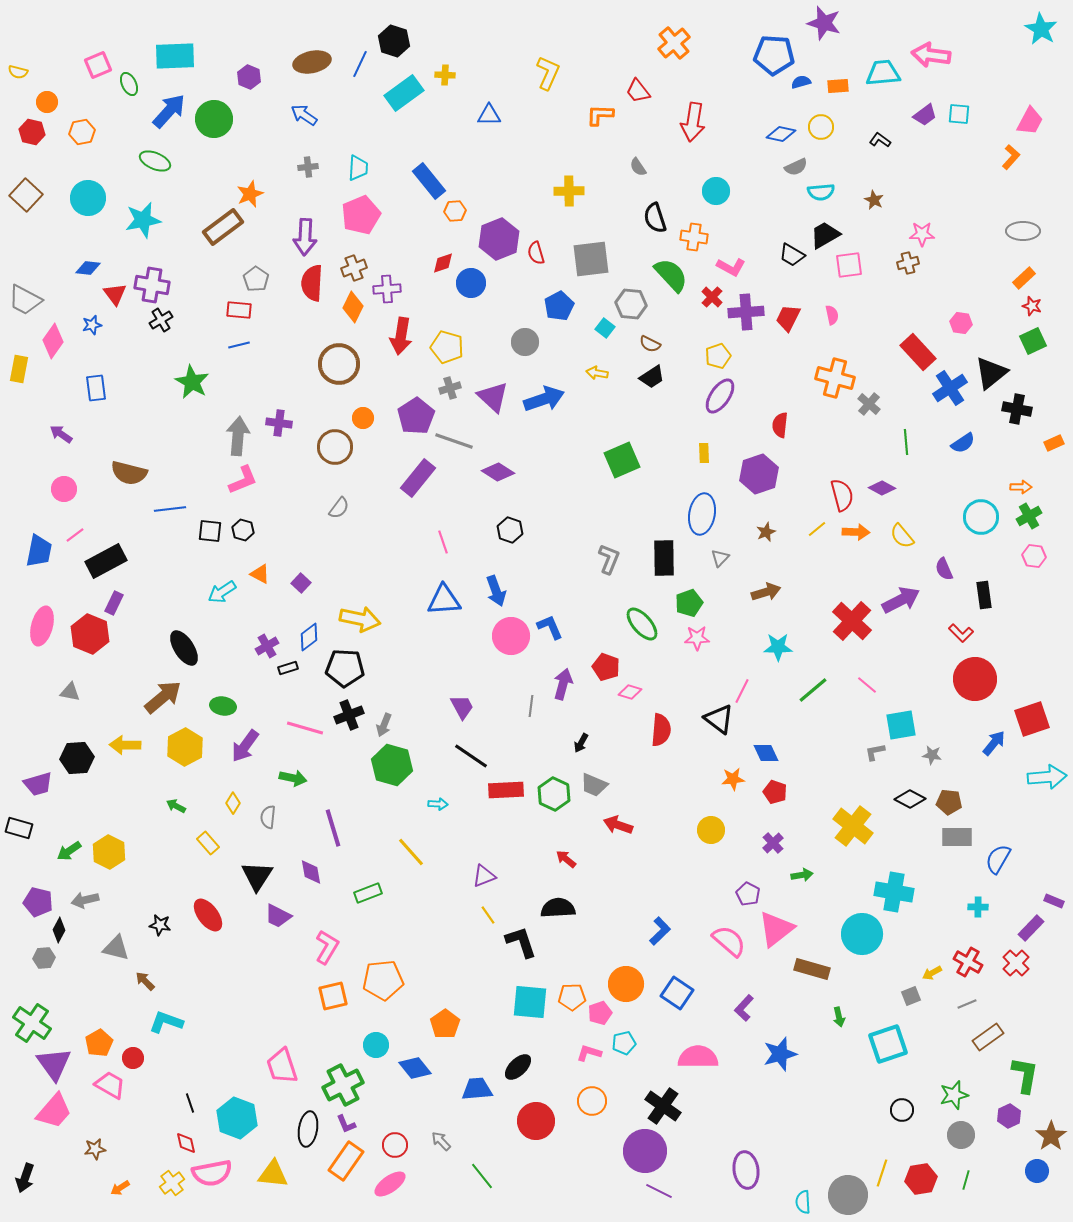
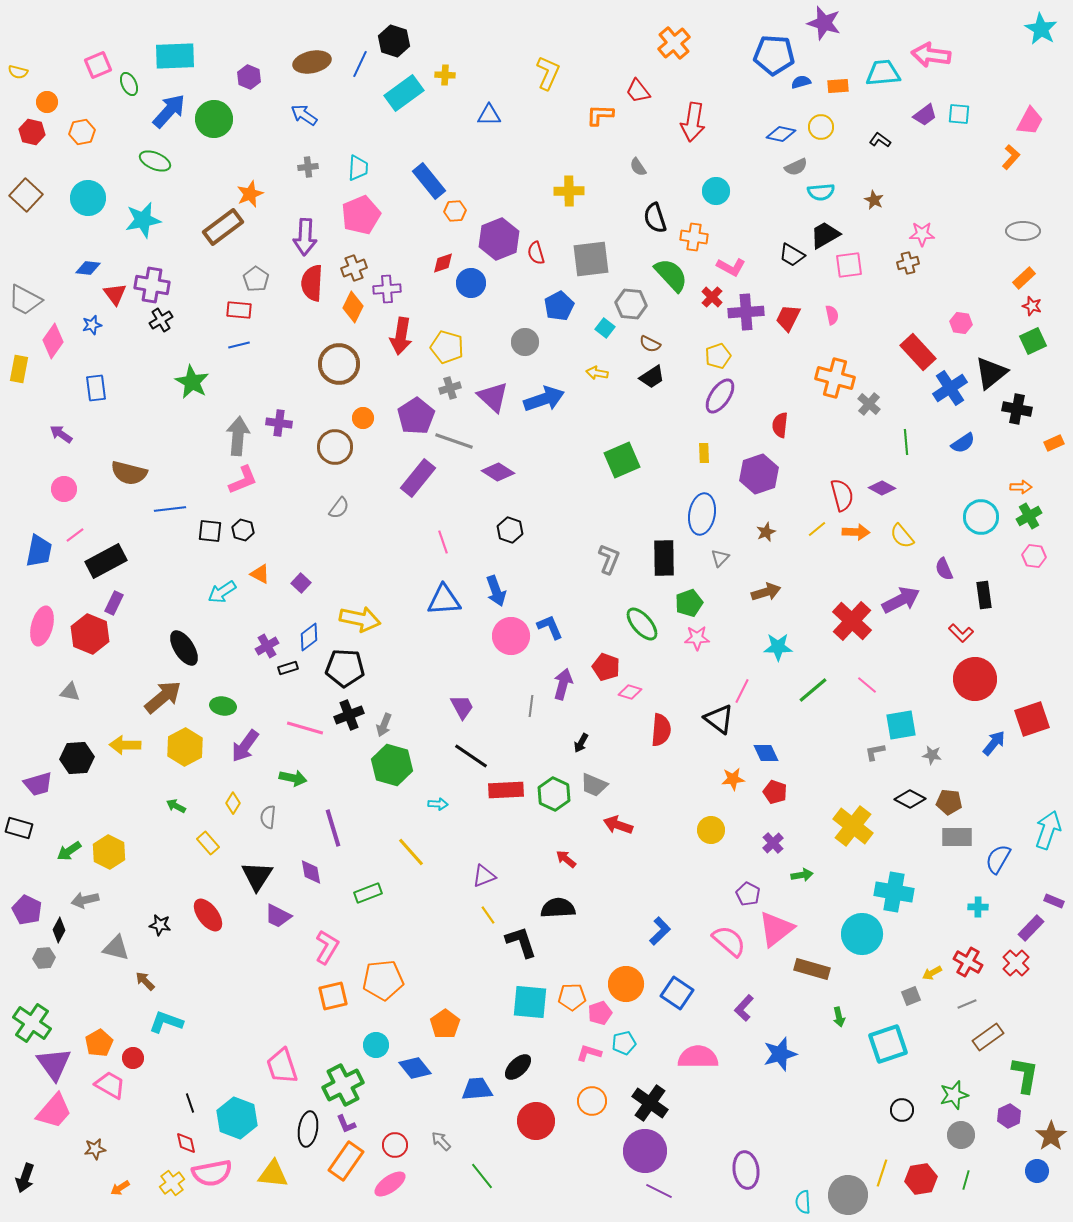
cyan arrow at (1047, 777): moved 1 px right, 53 px down; rotated 66 degrees counterclockwise
purple pentagon at (38, 902): moved 11 px left, 8 px down; rotated 12 degrees clockwise
black cross at (663, 1106): moved 13 px left, 3 px up
